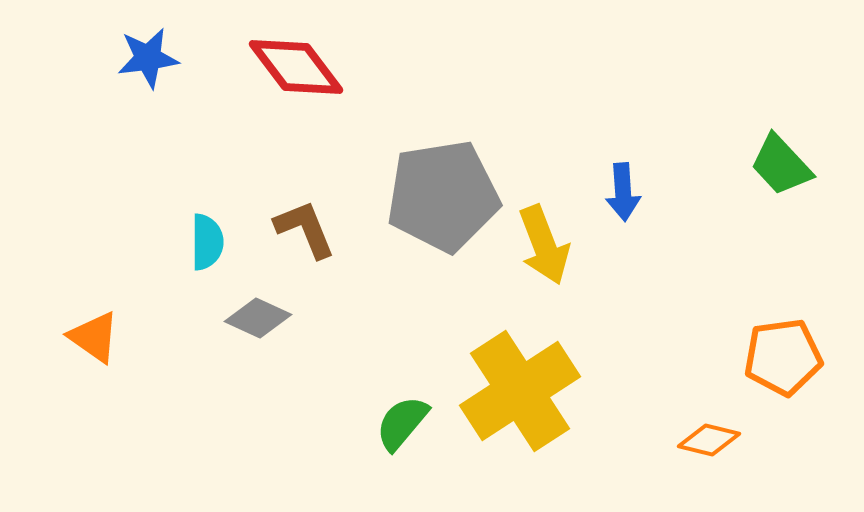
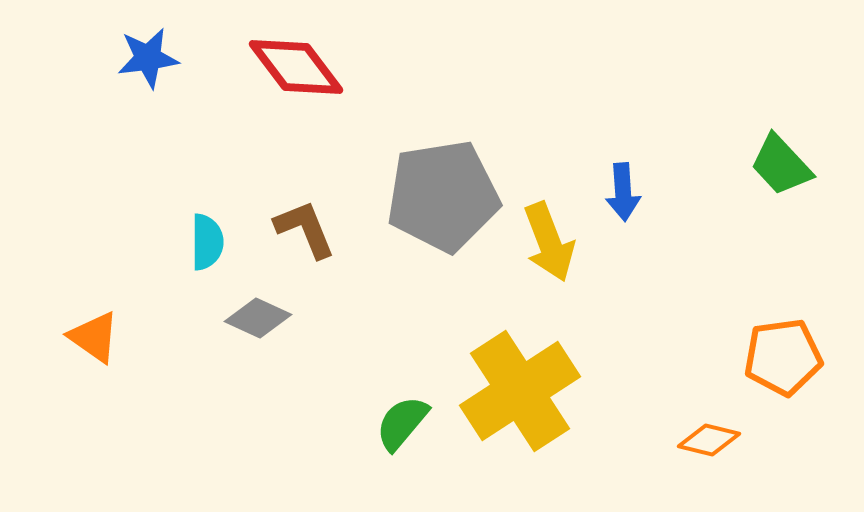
yellow arrow: moved 5 px right, 3 px up
